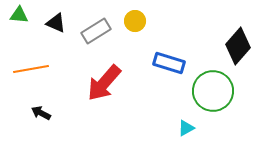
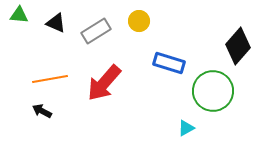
yellow circle: moved 4 px right
orange line: moved 19 px right, 10 px down
black arrow: moved 1 px right, 2 px up
